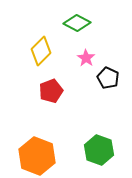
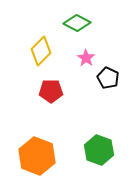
red pentagon: rotated 20 degrees clockwise
